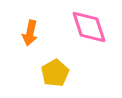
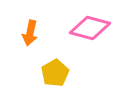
pink diamond: moved 1 px right, 1 px down; rotated 57 degrees counterclockwise
